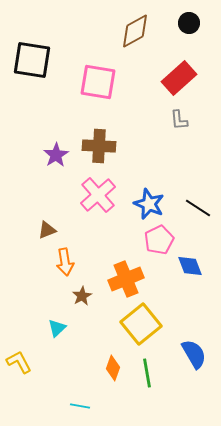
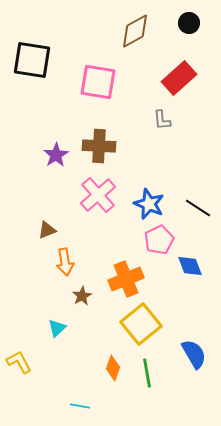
gray L-shape: moved 17 px left
